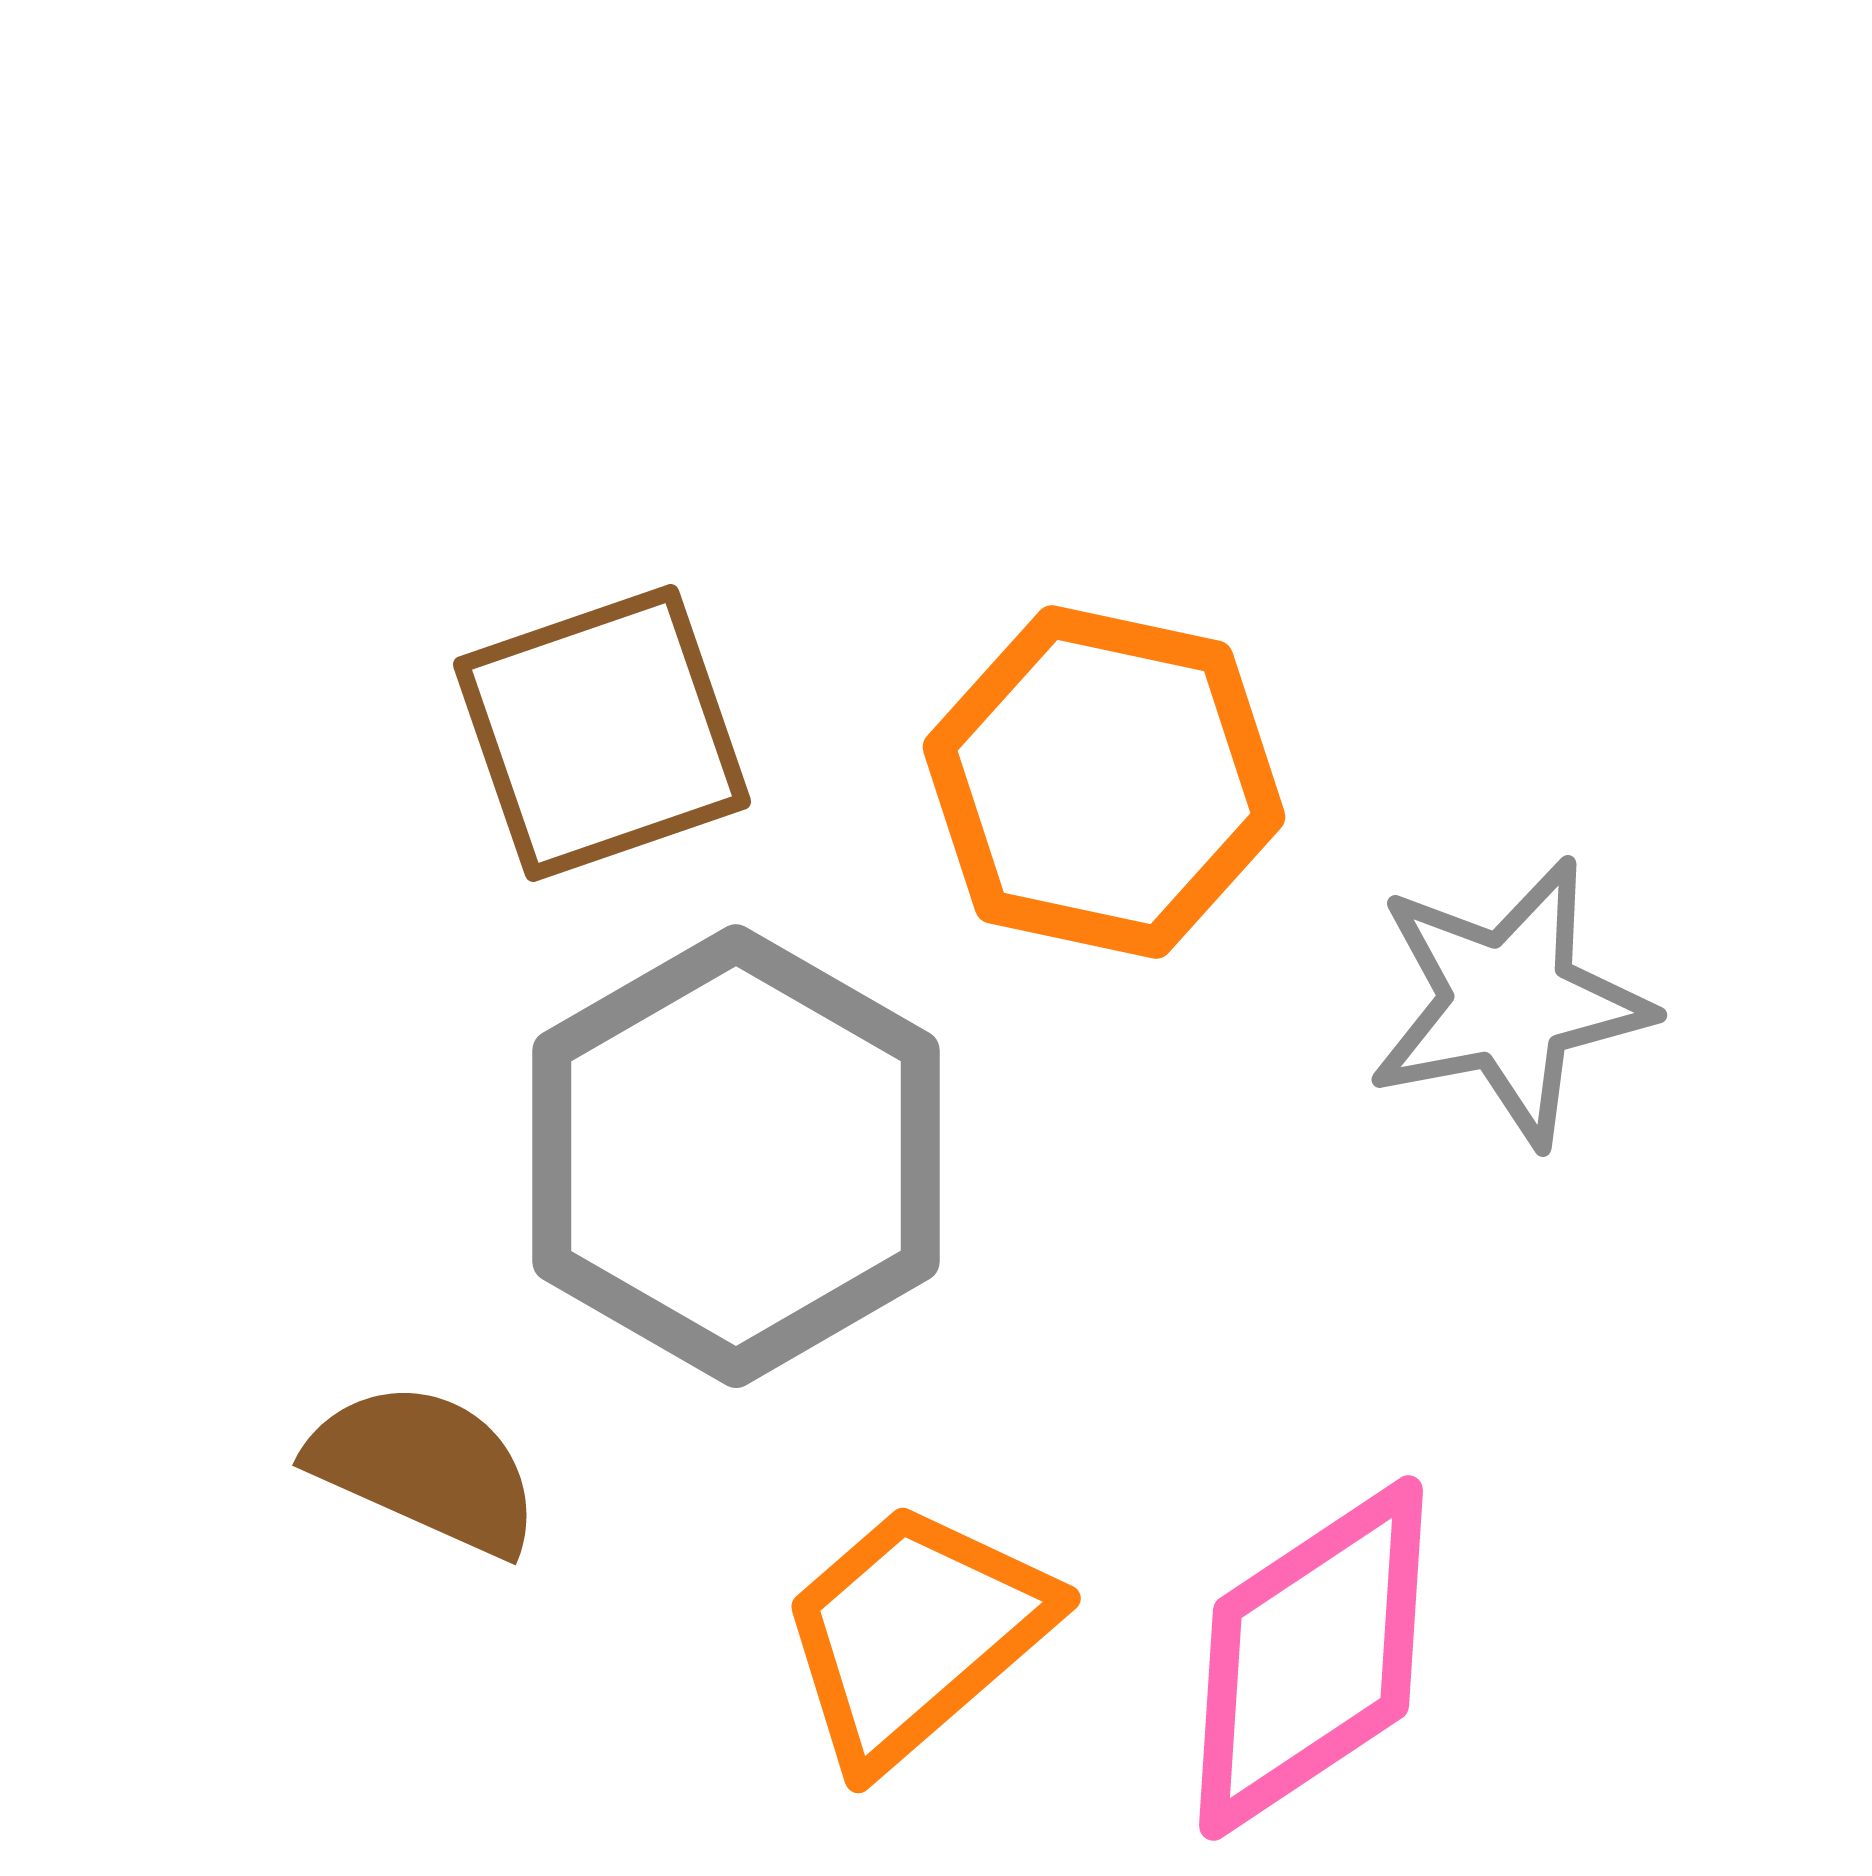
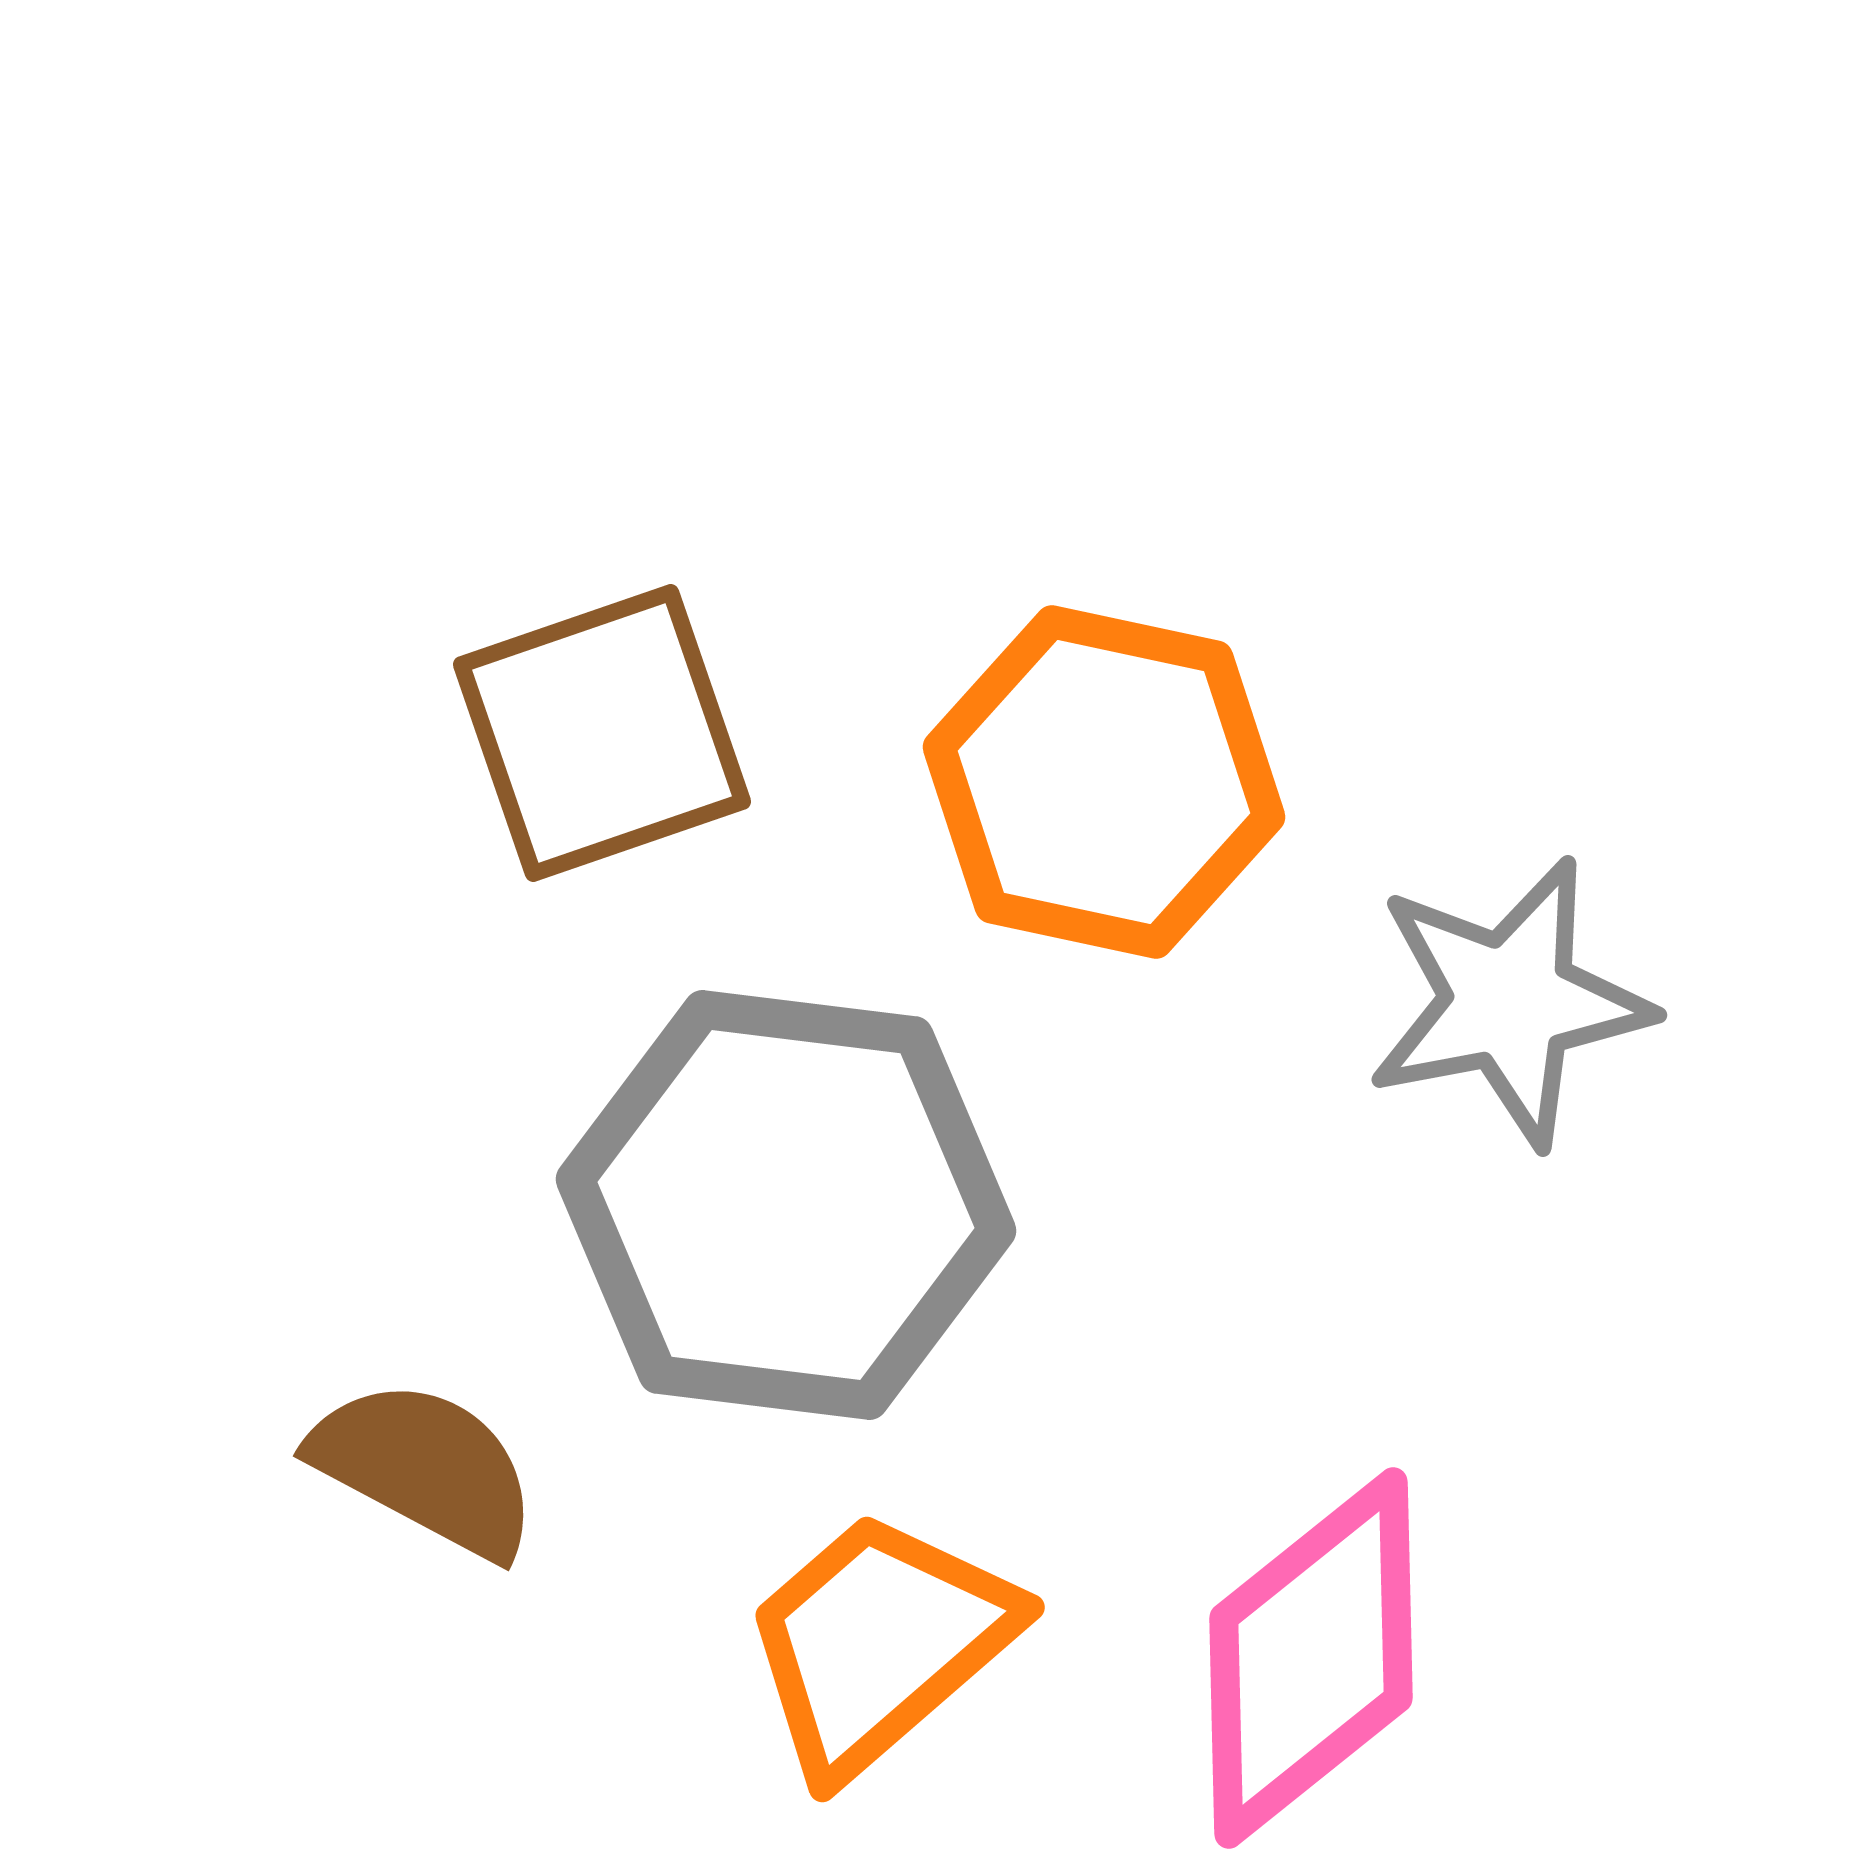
gray hexagon: moved 50 px right, 49 px down; rotated 23 degrees counterclockwise
brown semicircle: rotated 4 degrees clockwise
orange trapezoid: moved 36 px left, 9 px down
pink diamond: rotated 5 degrees counterclockwise
